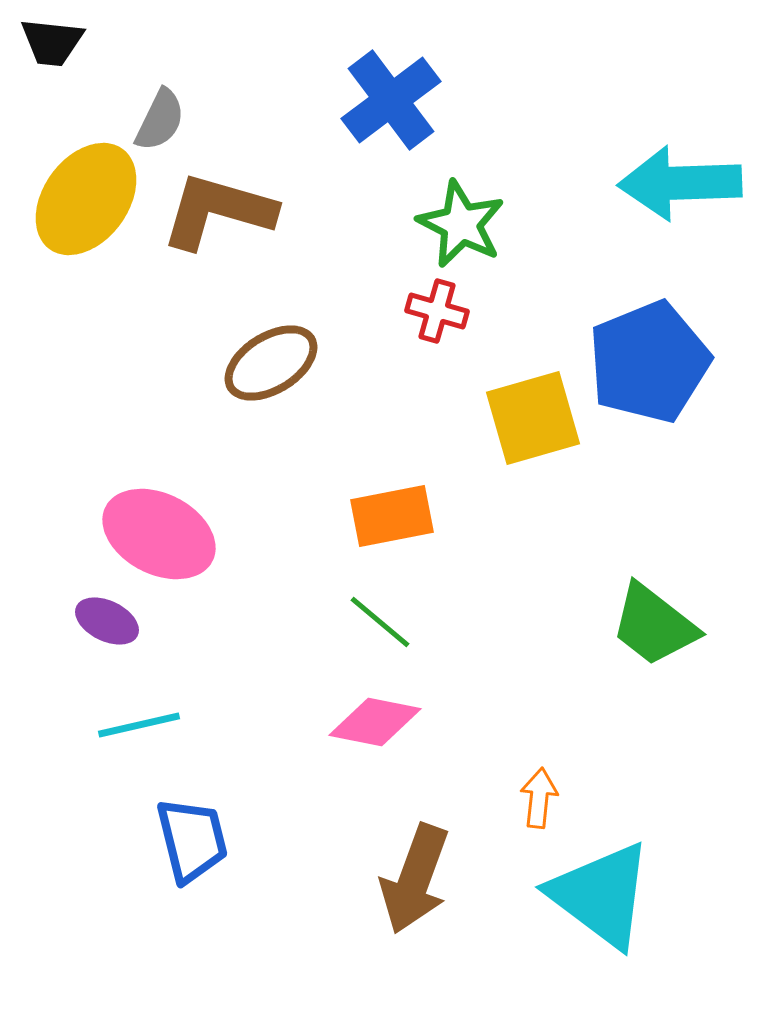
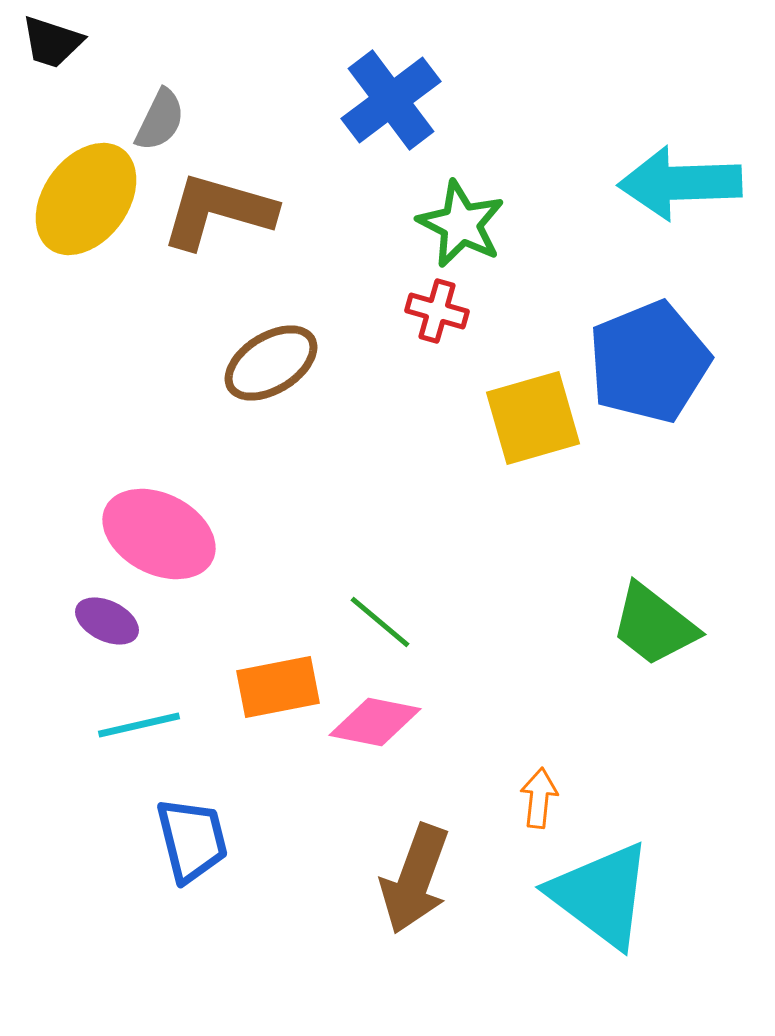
black trapezoid: rotated 12 degrees clockwise
orange rectangle: moved 114 px left, 171 px down
